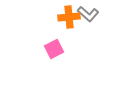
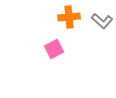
gray L-shape: moved 14 px right, 7 px down
